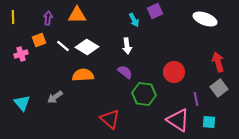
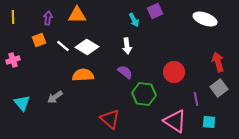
pink cross: moved 8 px left, 6 px down
pink triangle: moved 3 px left, 1 px down
